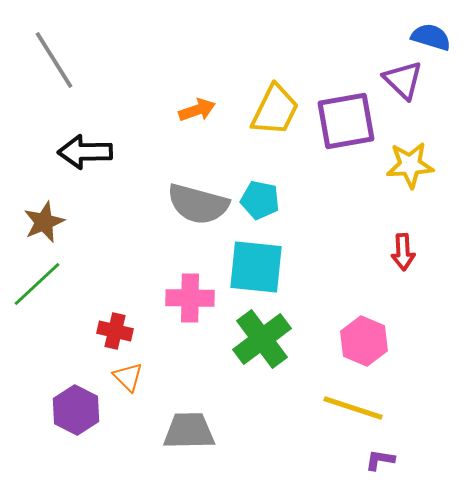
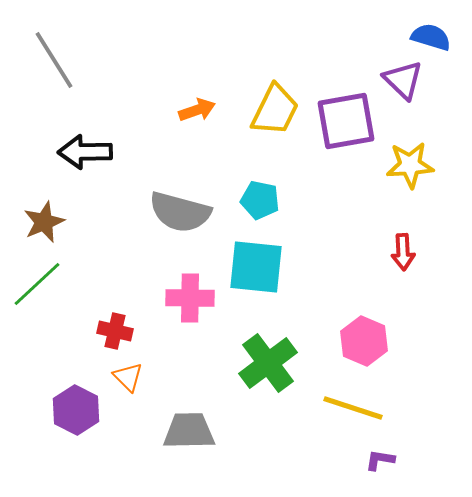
gray semicircle: moved 18 px left, 8 px down
green cross: moved 6 px right, 24 px down
